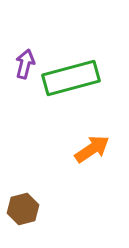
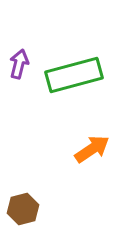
purple arrow: moved 6 px left
green rectangle: moved 3 px right, 3 px up
